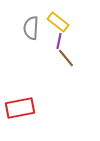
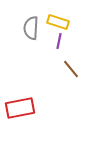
yellow rectangle: rotated 20 degrees counterclockwise
brown line: moved 5 px right, 11 px down
